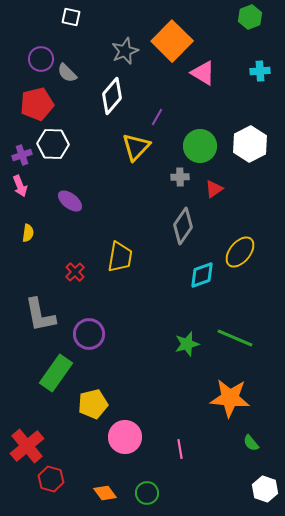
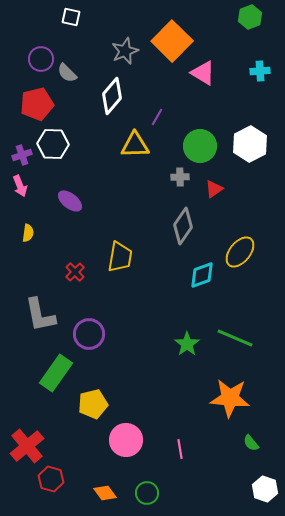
yellow triangle at (136, 147): moved 1 px left, 2 px up; rotated 44 degrees clockwise
green star at (187, 344): rotated 20 degrees counterclockwise
pink circle at (125, 437): moved 1 px right, 3 px down
